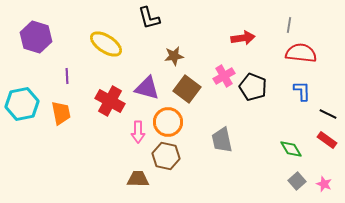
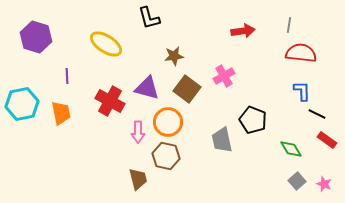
red arrow: moved 7 px up
black pentagon: moved 33 px down
black line: moved 11 px left
brown trapezoid: rotated 75 degrees clockwise
